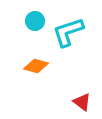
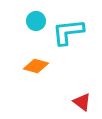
cyan circle: moved 1 px right
cyan L-shape: rotated 12 degrees clockwise
